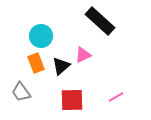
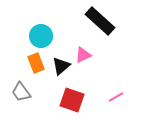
red square: rotated 20 degrees clockwise
